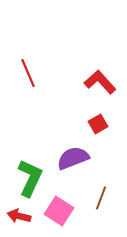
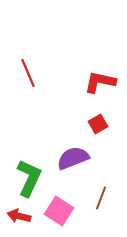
red L-shape: rotated 36 degrees counterclockwise
green L-shape: moved 1 px left
